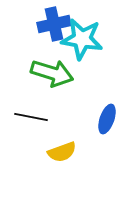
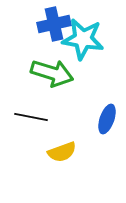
cyan star: moved 1 px right
